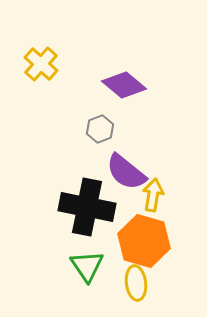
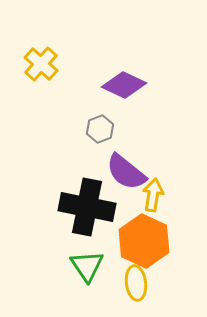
purple diamond: rotated 15 degrees counterclockwise
orange hexagon: rotated 9 degrees clockwise
